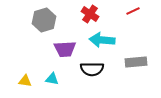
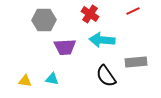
gray hexagon: rotated 15 degrees clockwise
purple trapezoid: moved 2 px up
black semicircle: moved 14 px right, 7 px down; rotated 55 degrees clockwise
